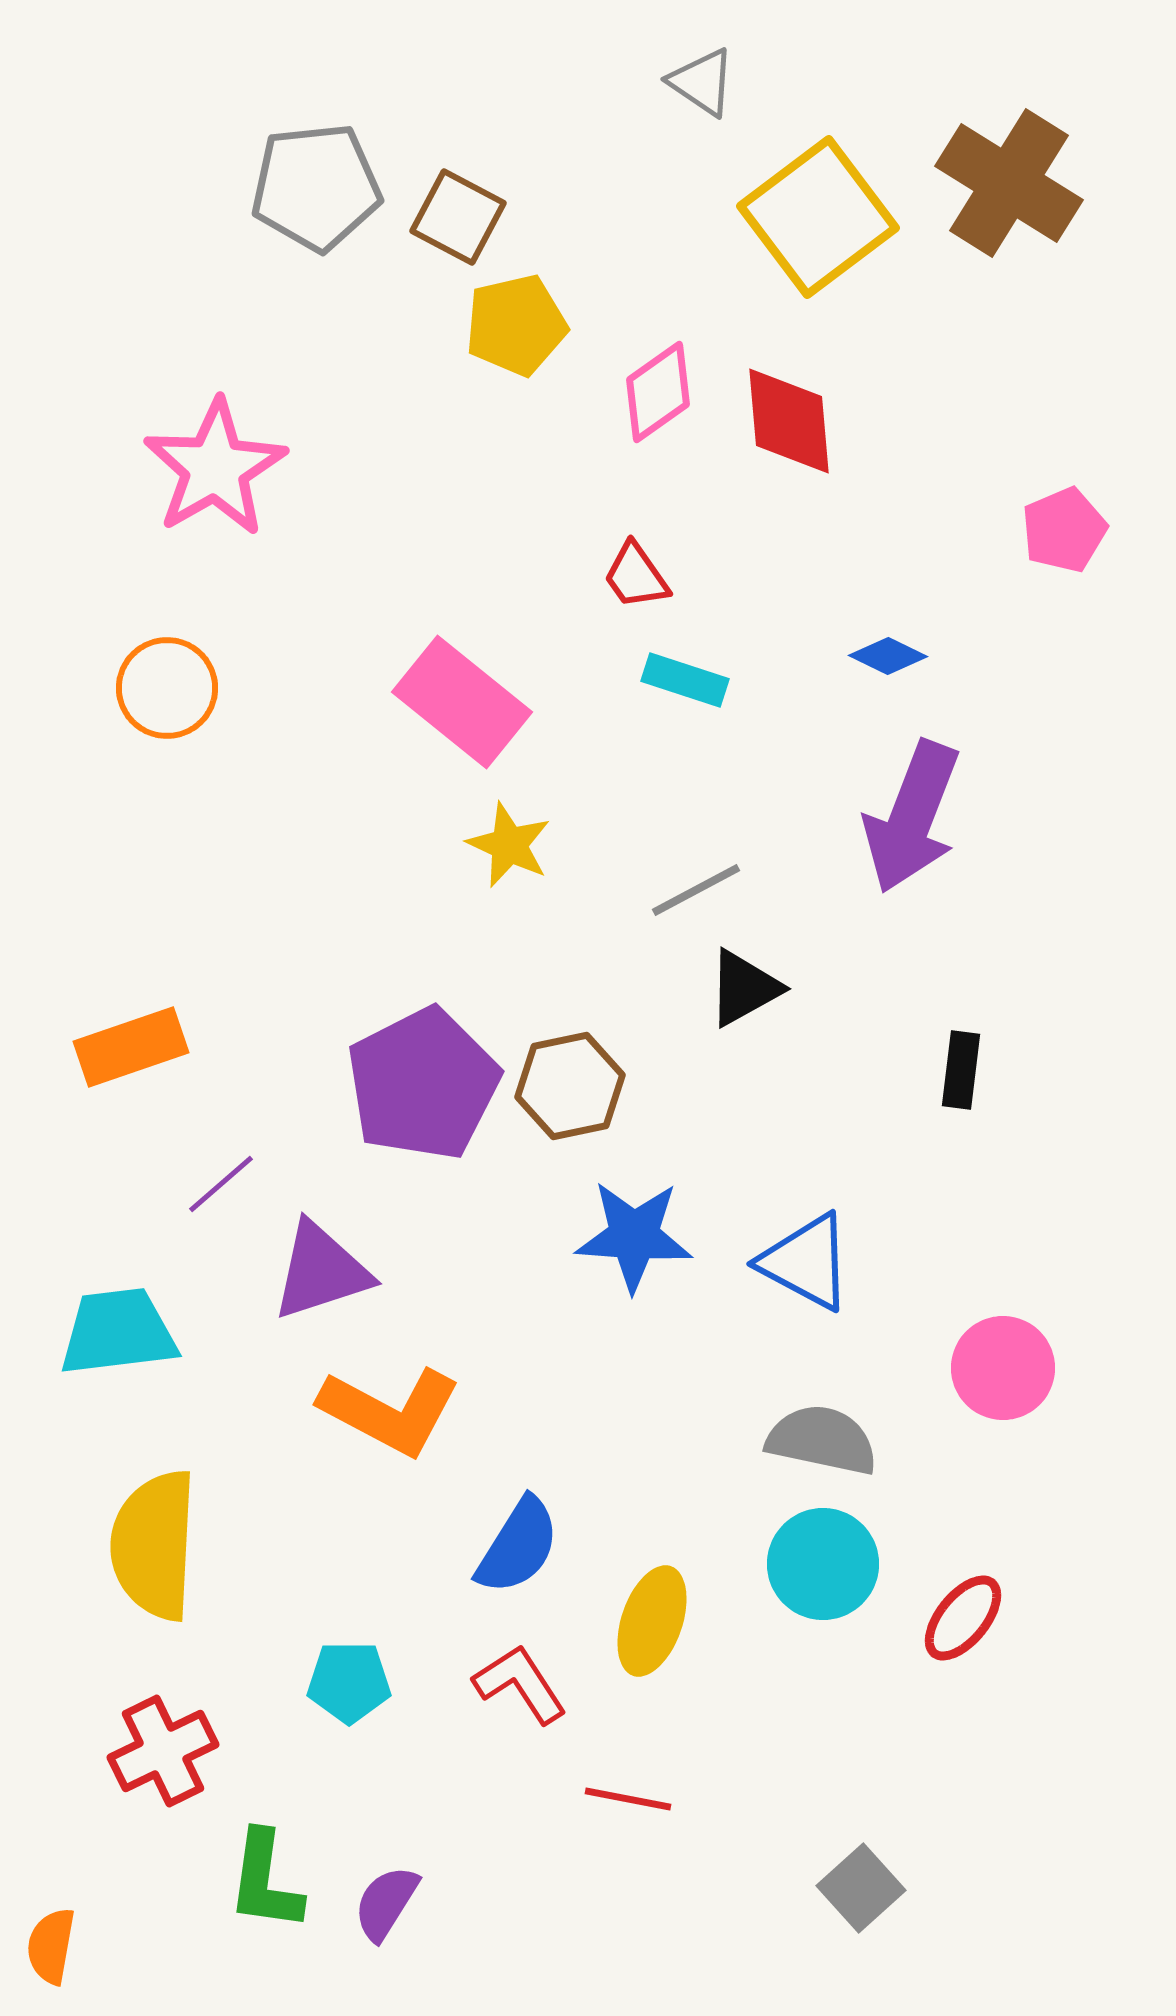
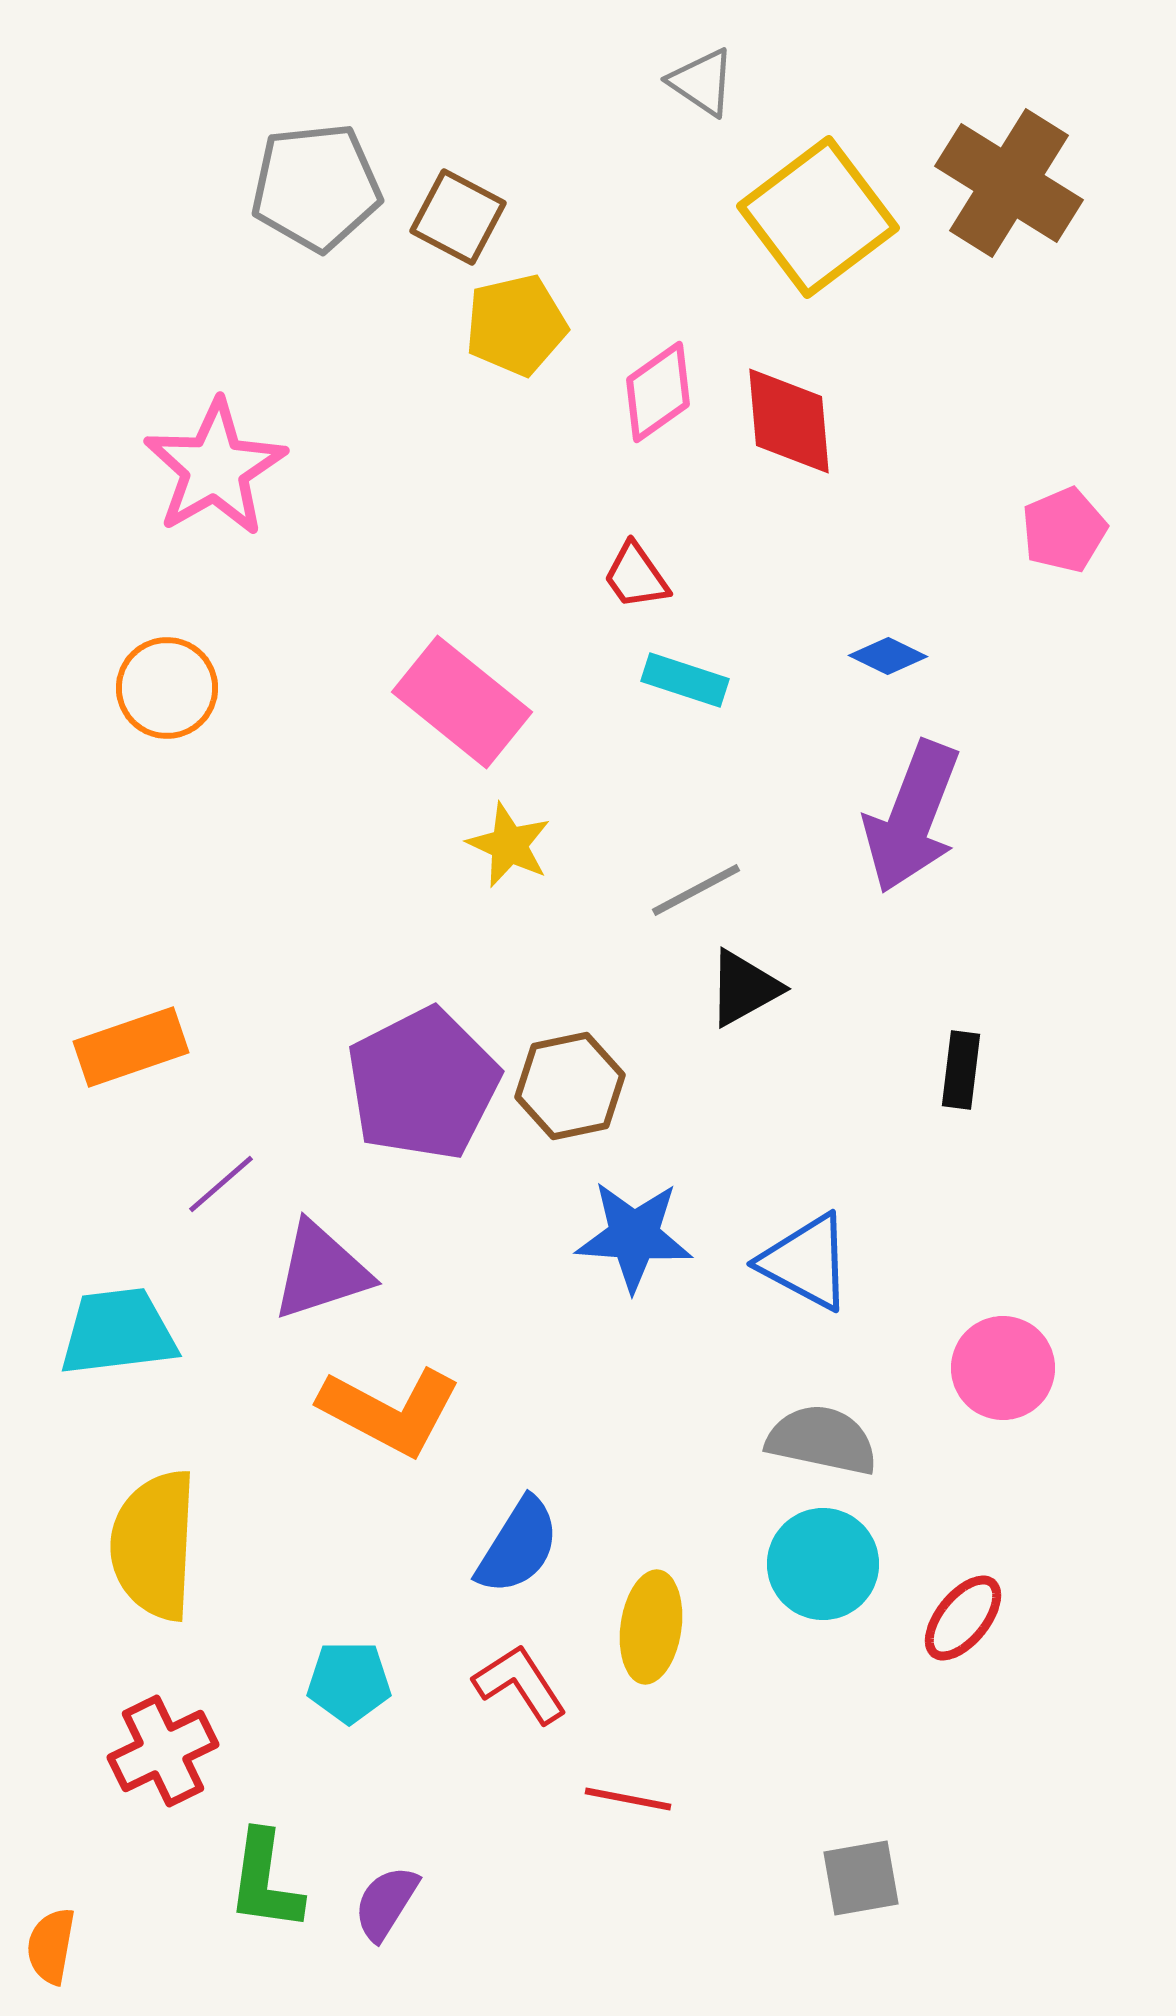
yellow ellipse at (652, 1621): moved 1 px left, 6 px down; rotated 11 degrees counterclockwise
gray square at (861, 1888): moved 10 px up; rotated 32 degrees clockwise
